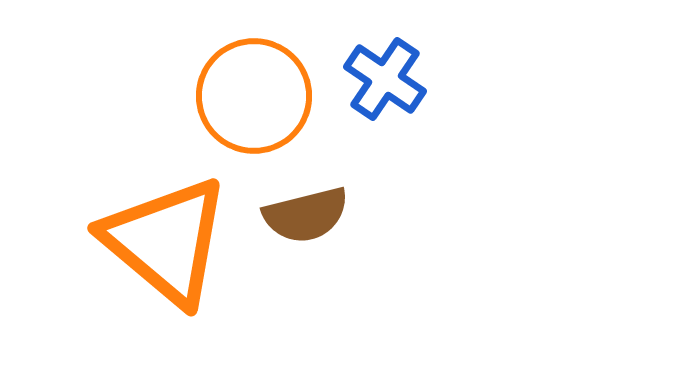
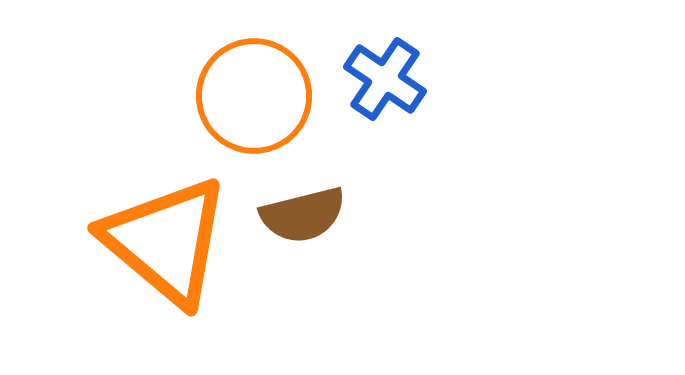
brown semicircle: moved 3 px left
